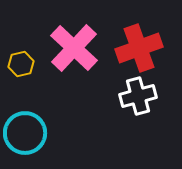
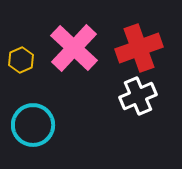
yellow hexagon: moved 4 px up; rotated 10 degrees counterclockwise
white cross: rotated 9 degrees counterclockwise
cyan circle: moved 8 px right, 8 px up
